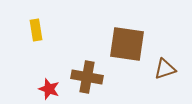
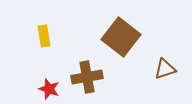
yellow rectangle: moved 8 px right, 6 px down
brown square: moved 6 px left, 7 px up; rotated 30 degrees clockwise
brown cross: rotated 20 degrees counterclockwise
